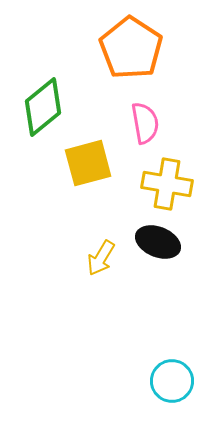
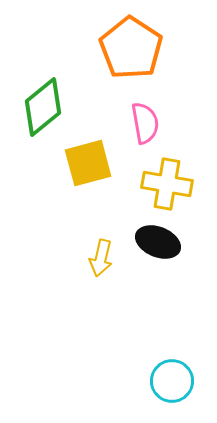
yellow arrow: rotated 18 degrees counterclockwise
